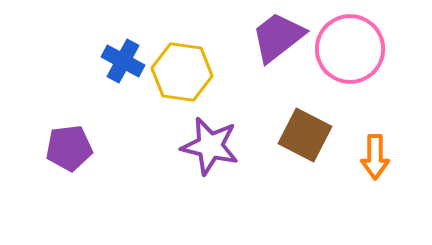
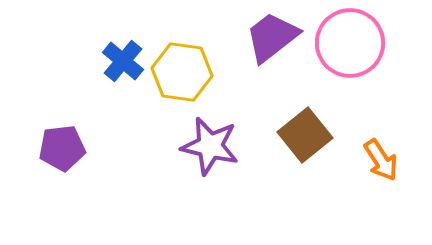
purple trapezoid: moved 6 px left
pink circle: moved 6 px up
blue cross: rotated 12 degrees clockwise
brown square: rotated 24 degrees clockwise
purple pentagon: moved 7 px left
orange arrow: moved 6 px right, 3 px down; rotated 33 degrees counterclockwise
